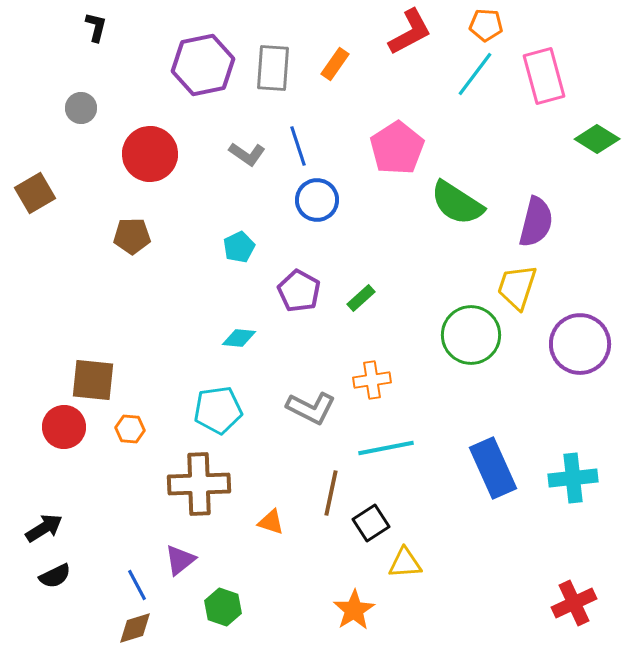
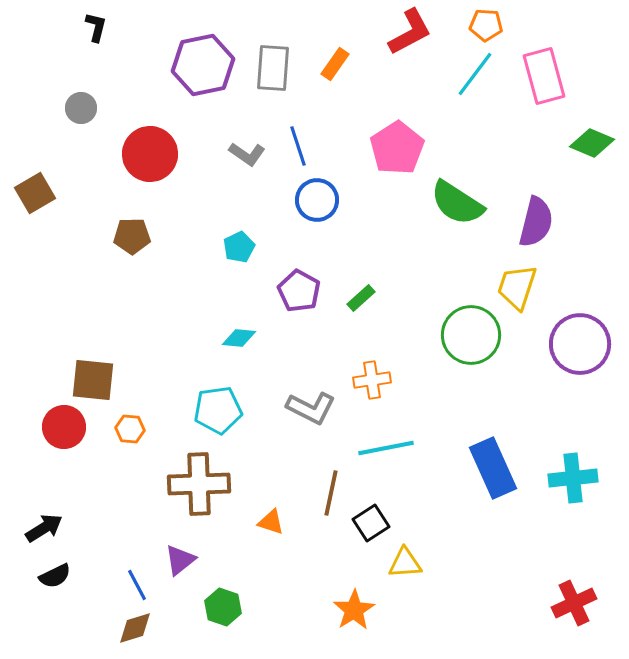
green diamond at (597, 139): moved 5 px left, 4 px down; rotated 9 degrees counterclockwise
